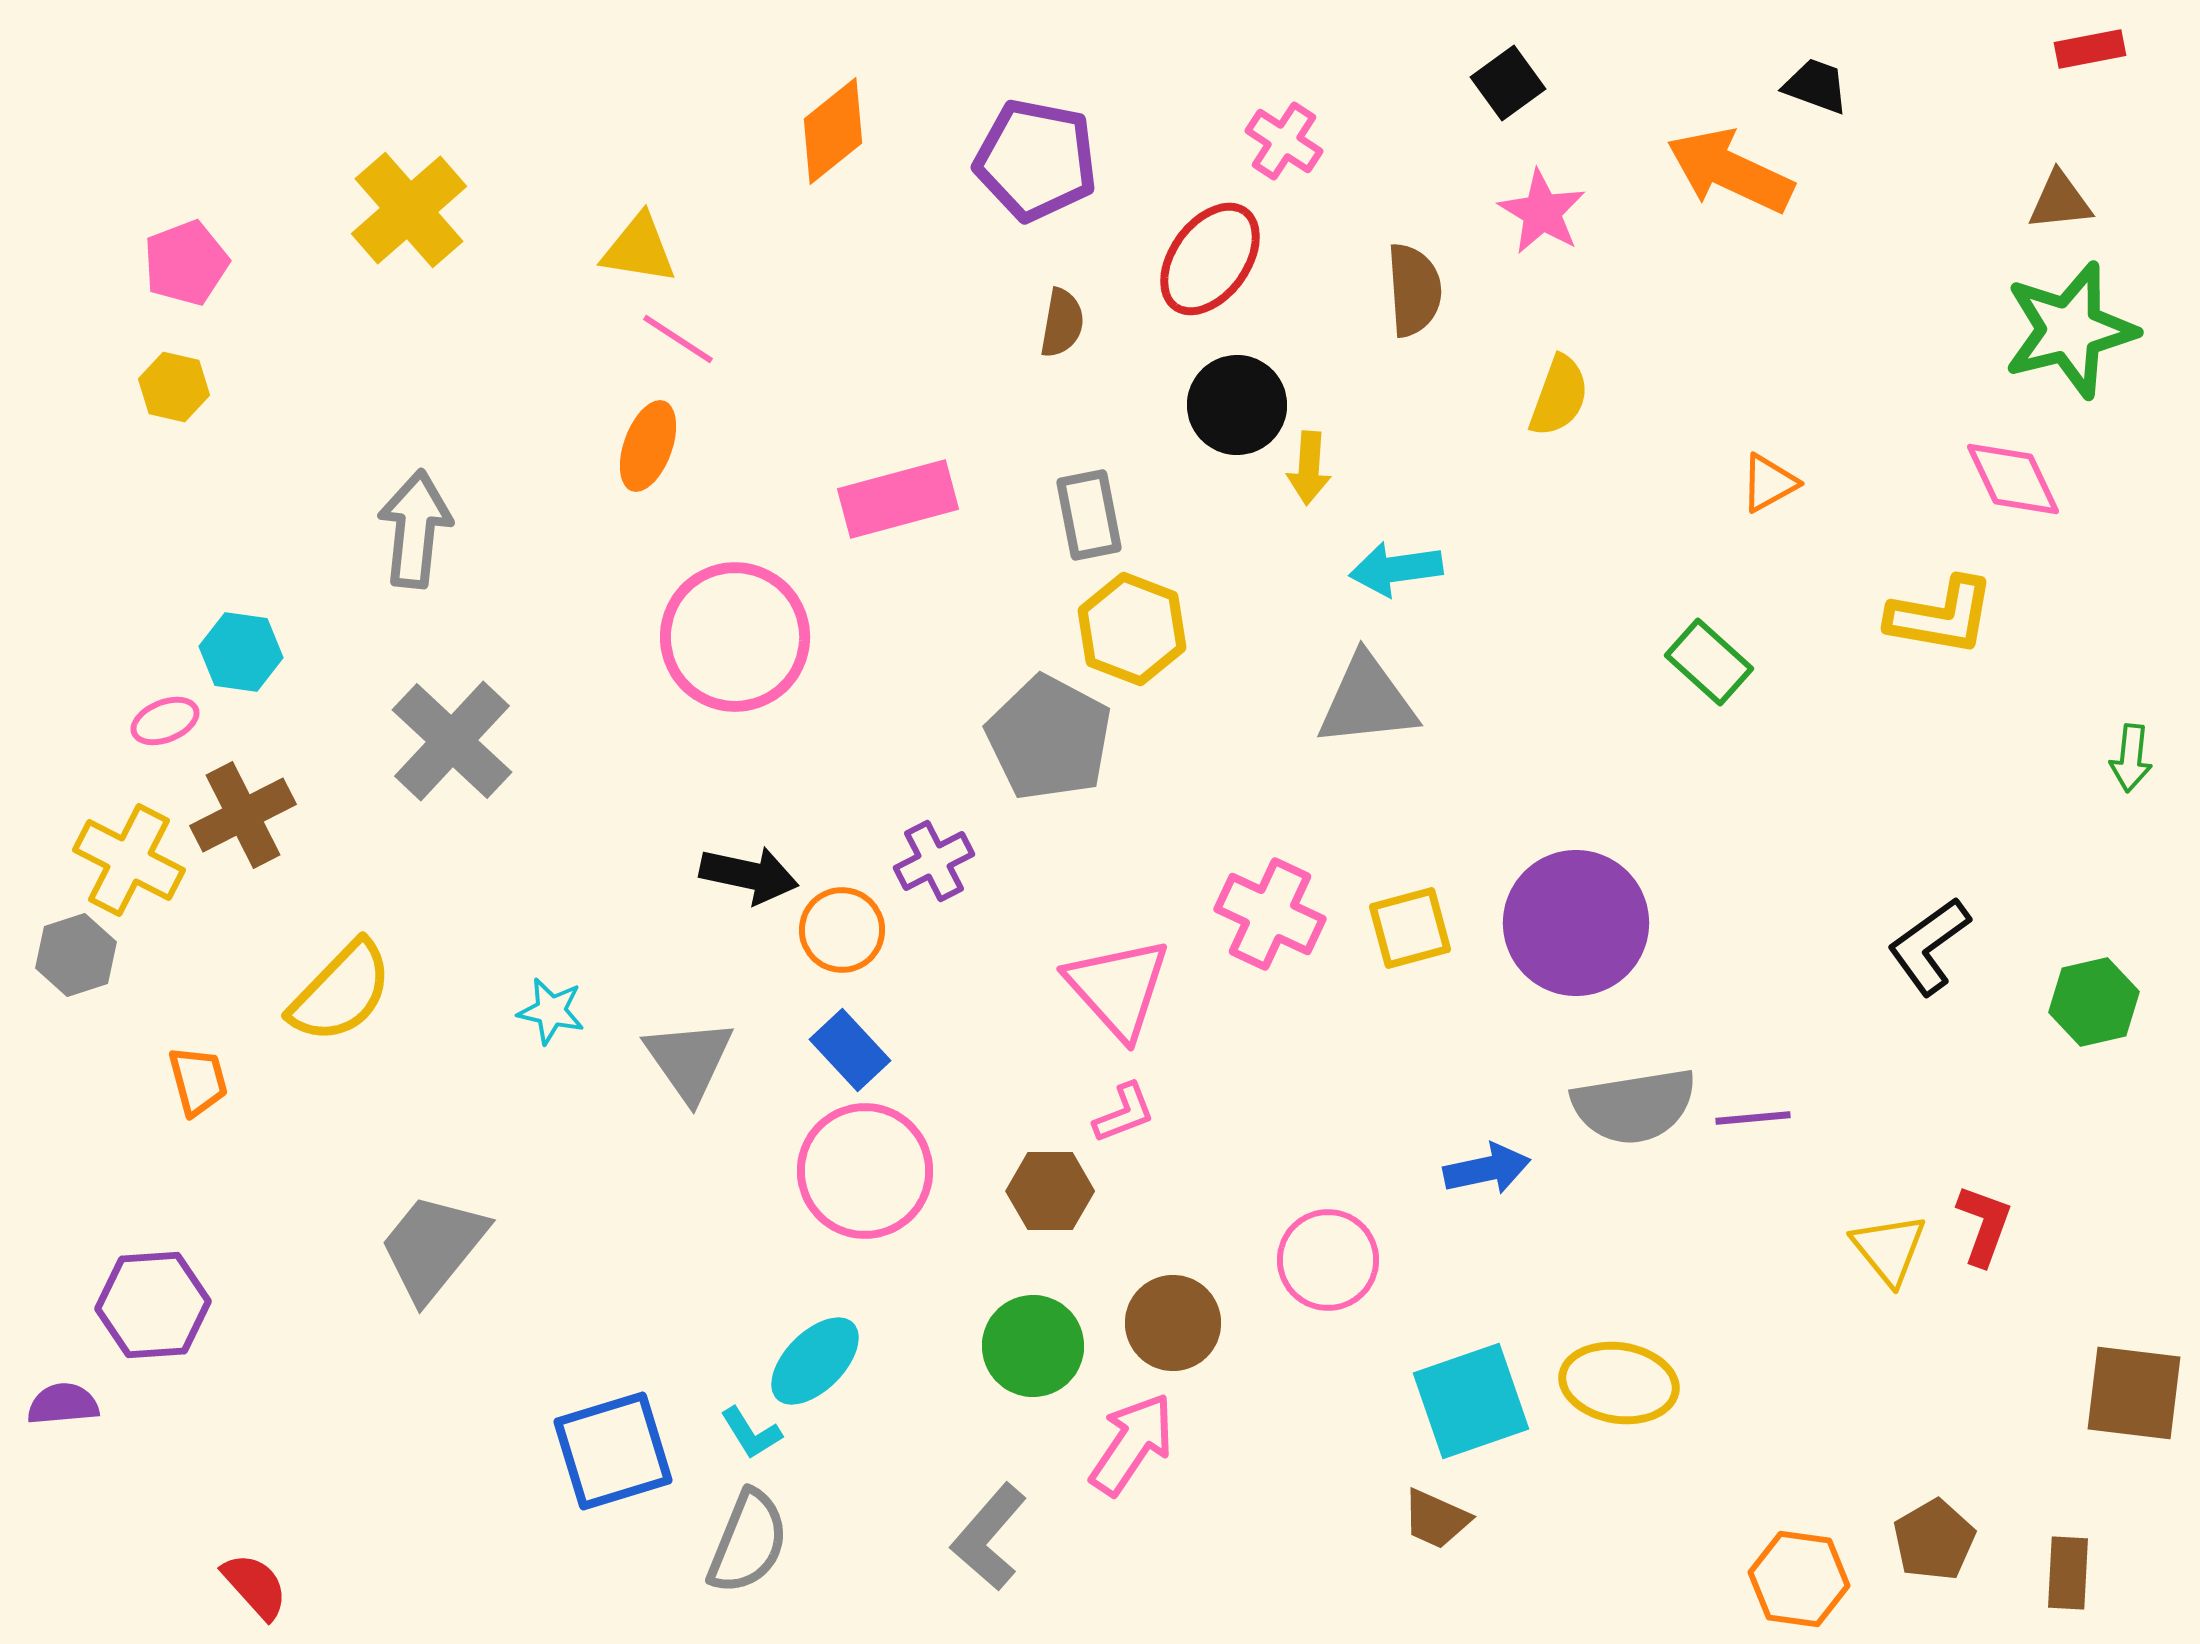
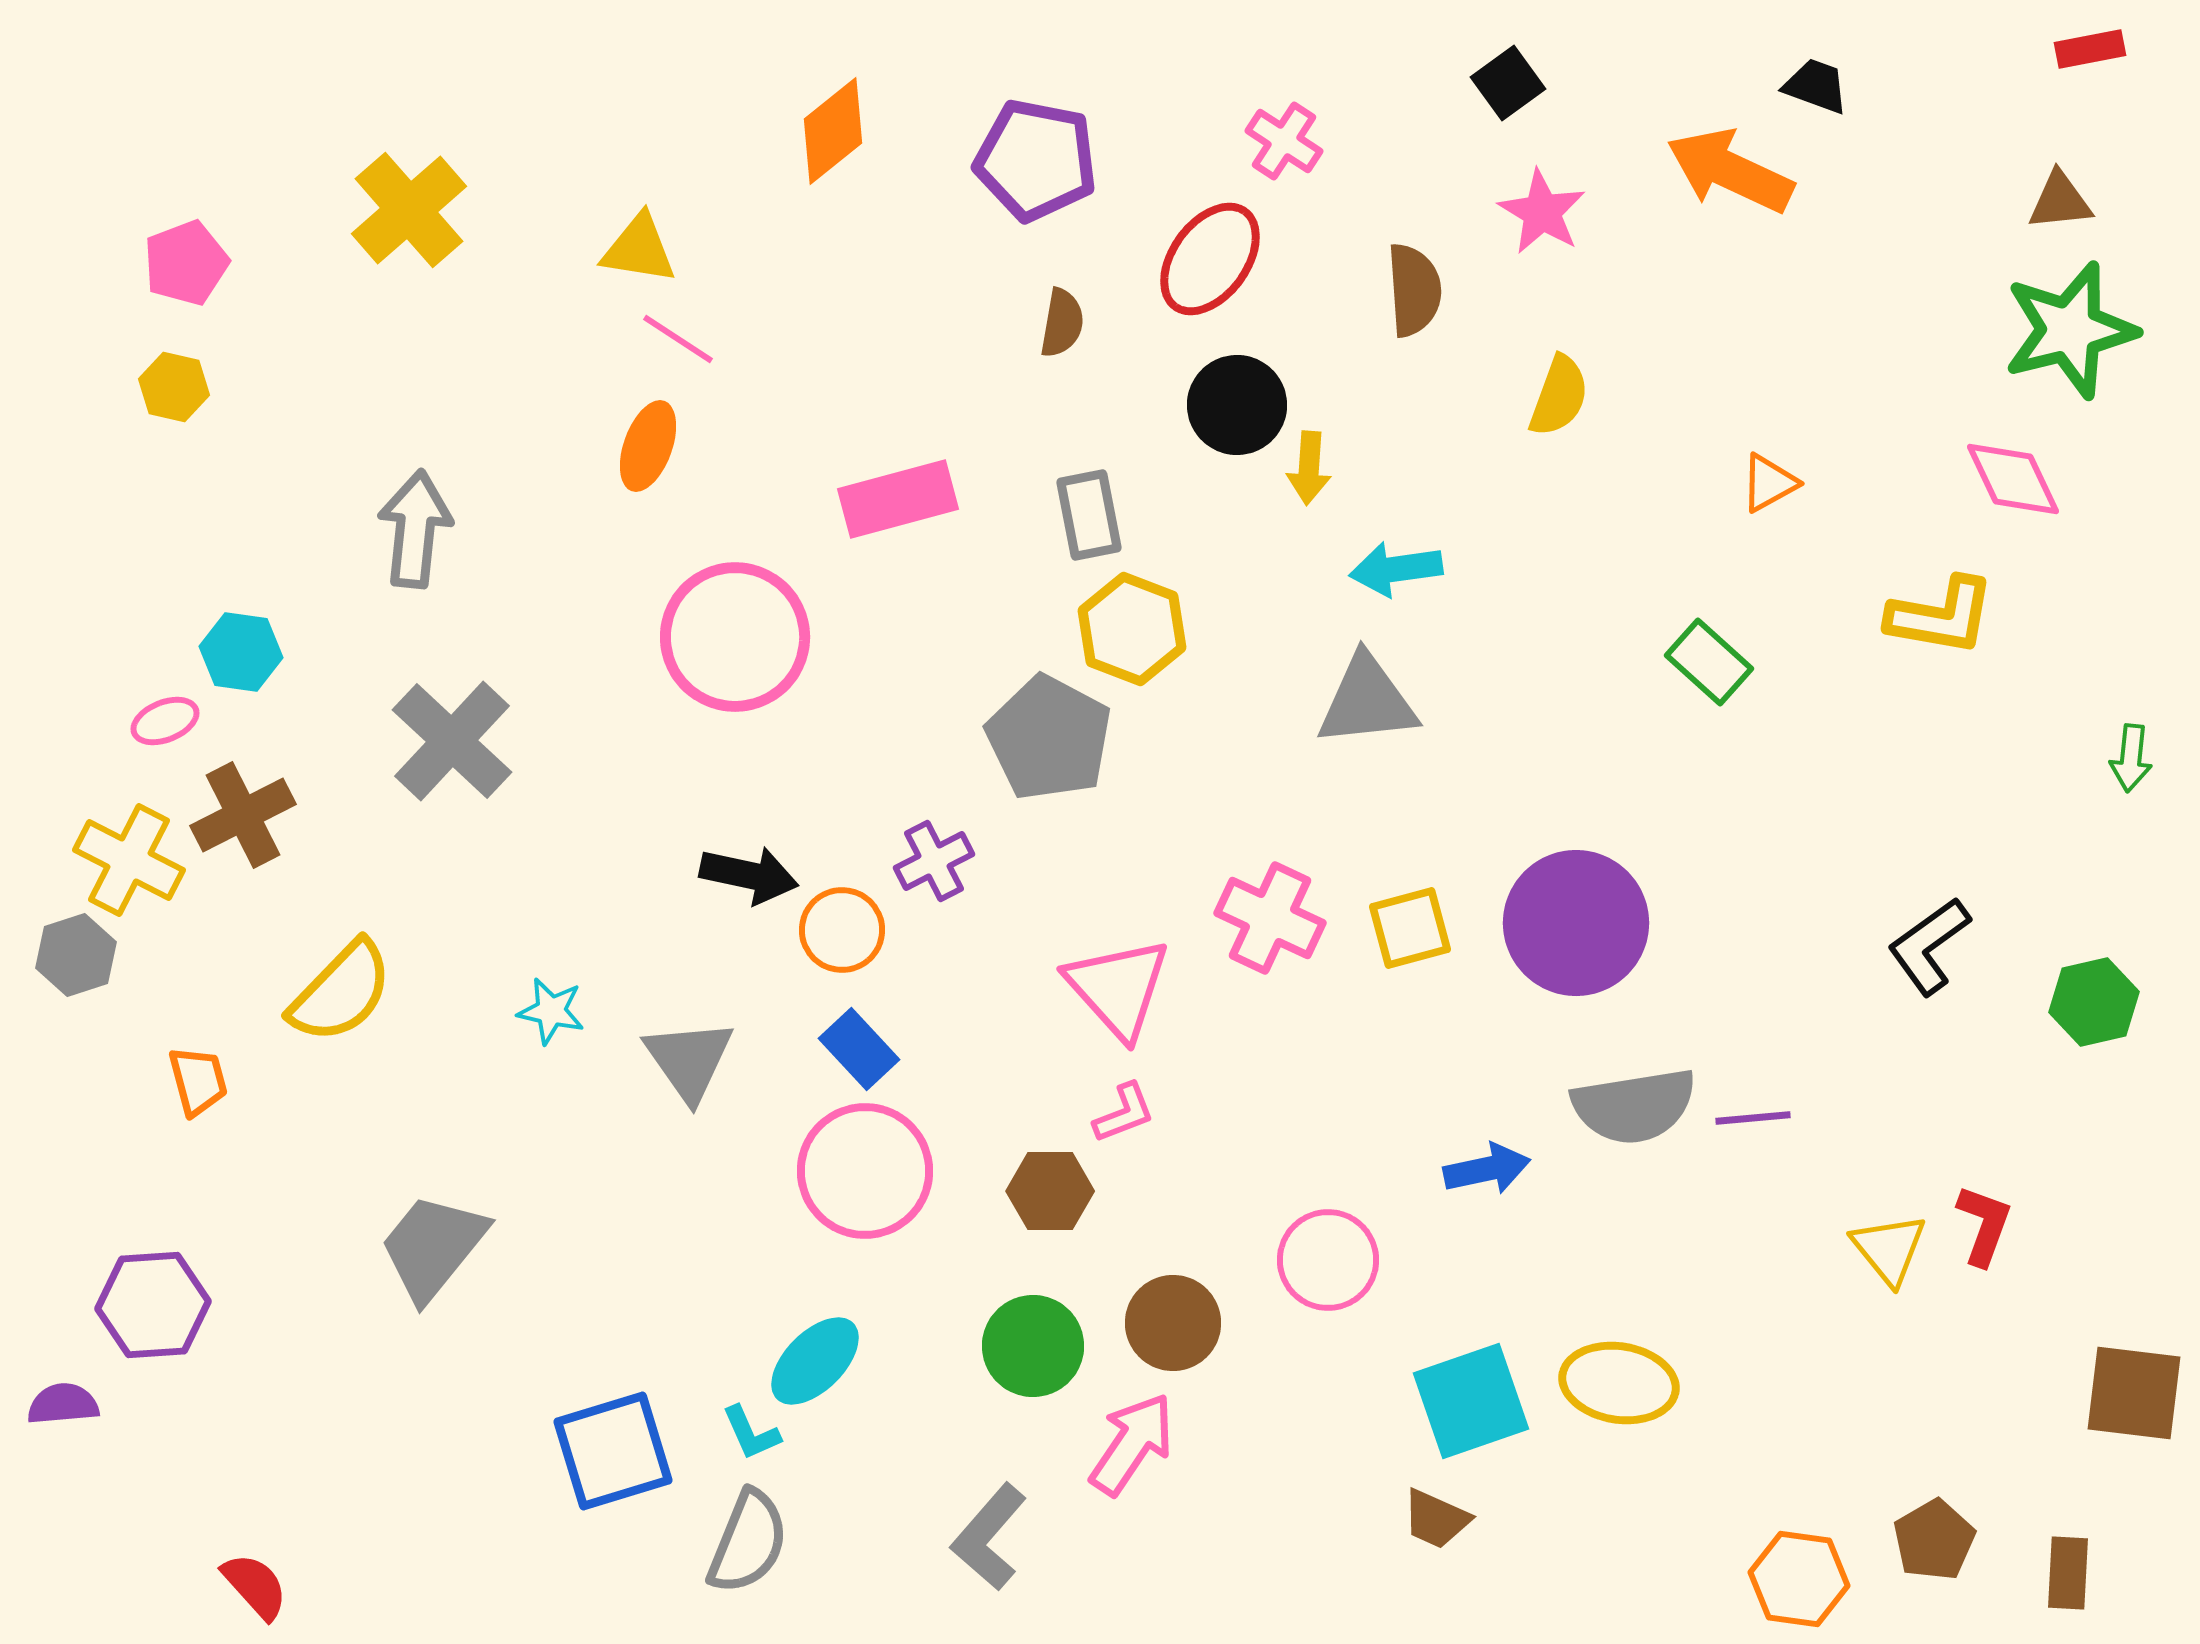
pink cross at (1270, 914): moved 4 px down
blue rectangle at (850, 1050): moved 9 px right, 1 px up
cyan L-shape at (751, 1433): rotated 8 degrees clockwise
